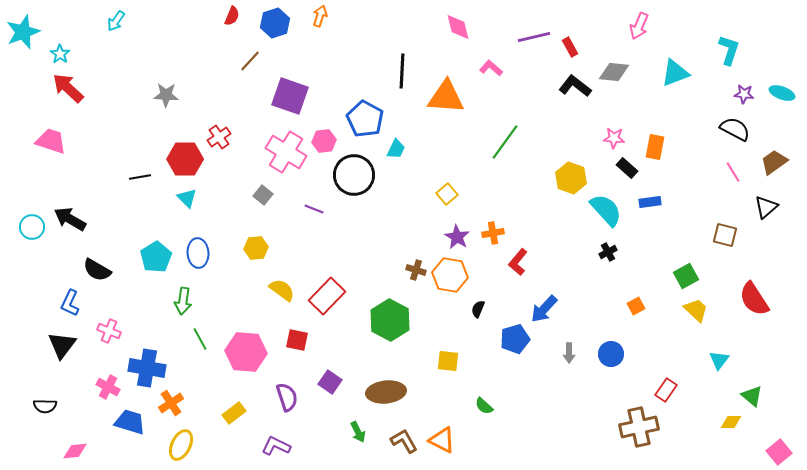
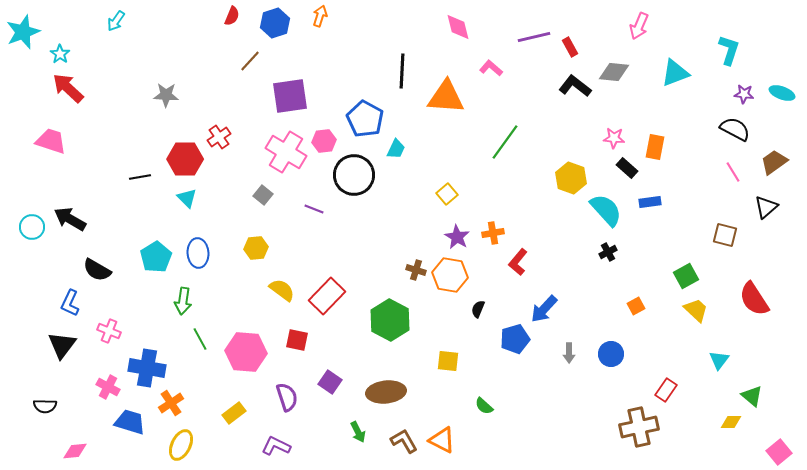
purple square at (290, 96): rotated 27 degrees counterclockwise
